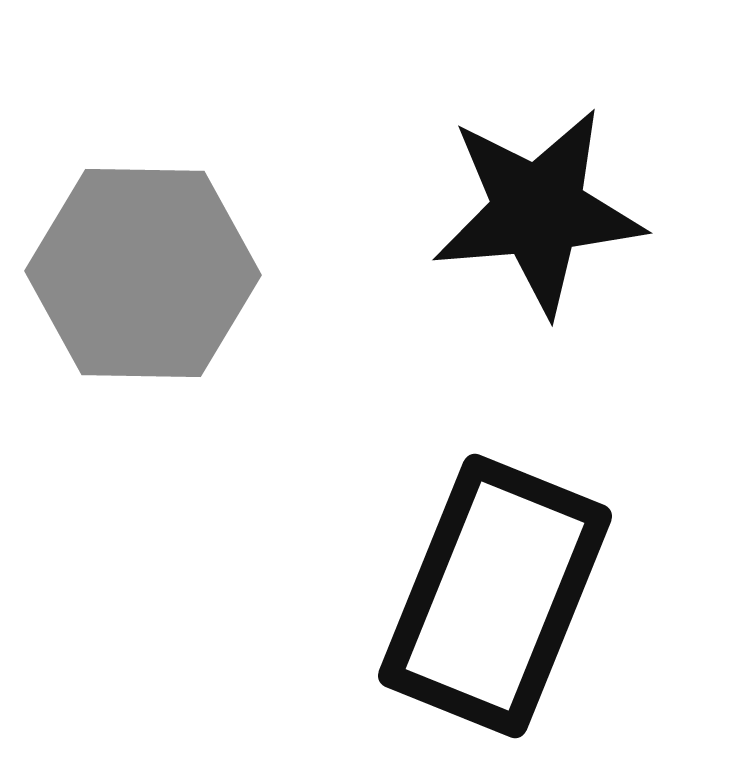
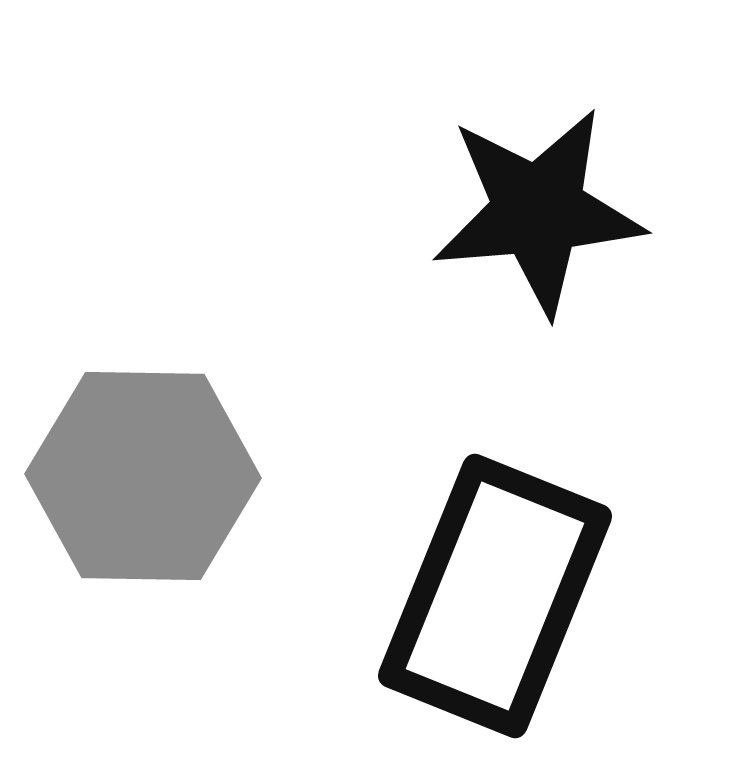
gray hexagon: moved 203 px down
